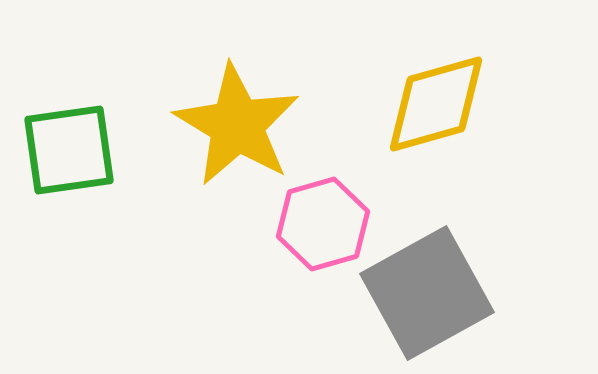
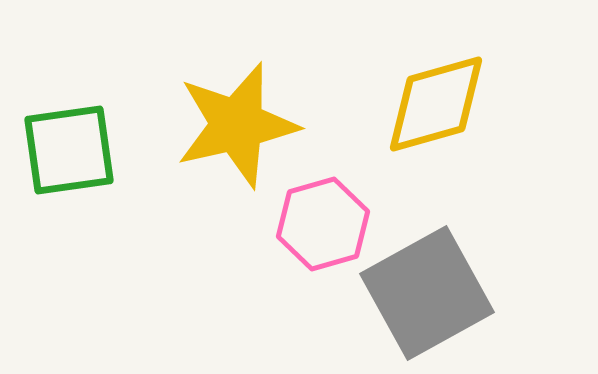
yellow star: rotated 28 degrees clockwise
